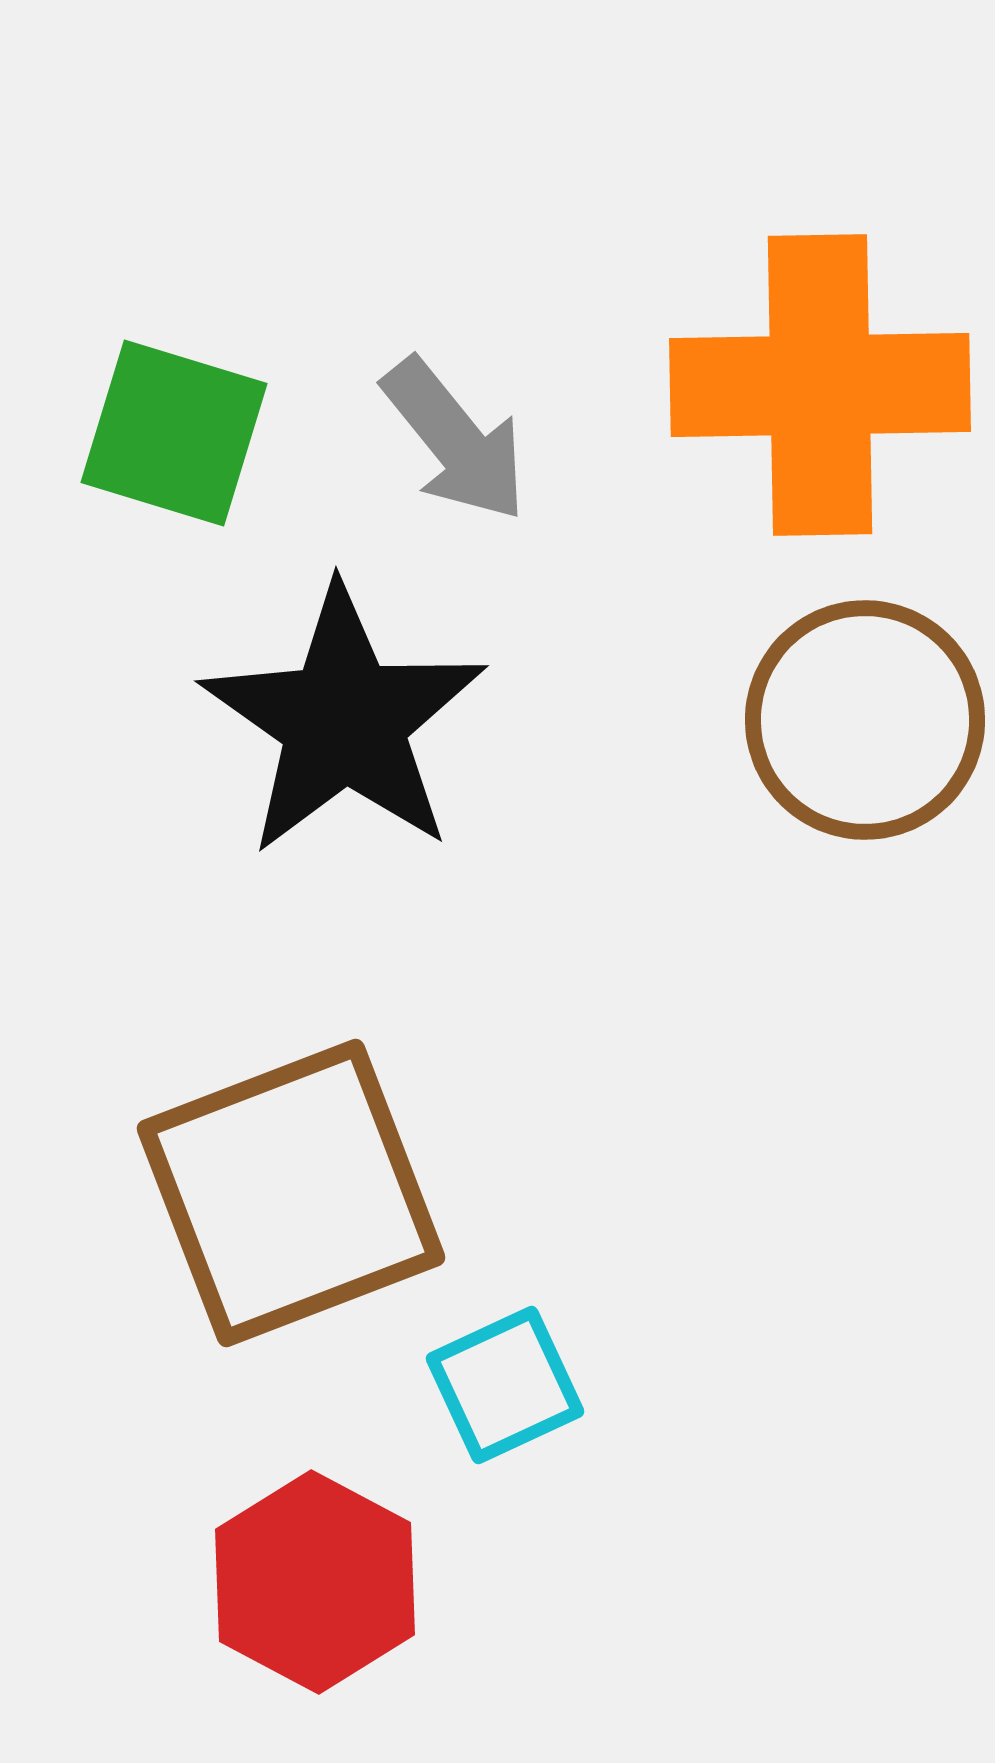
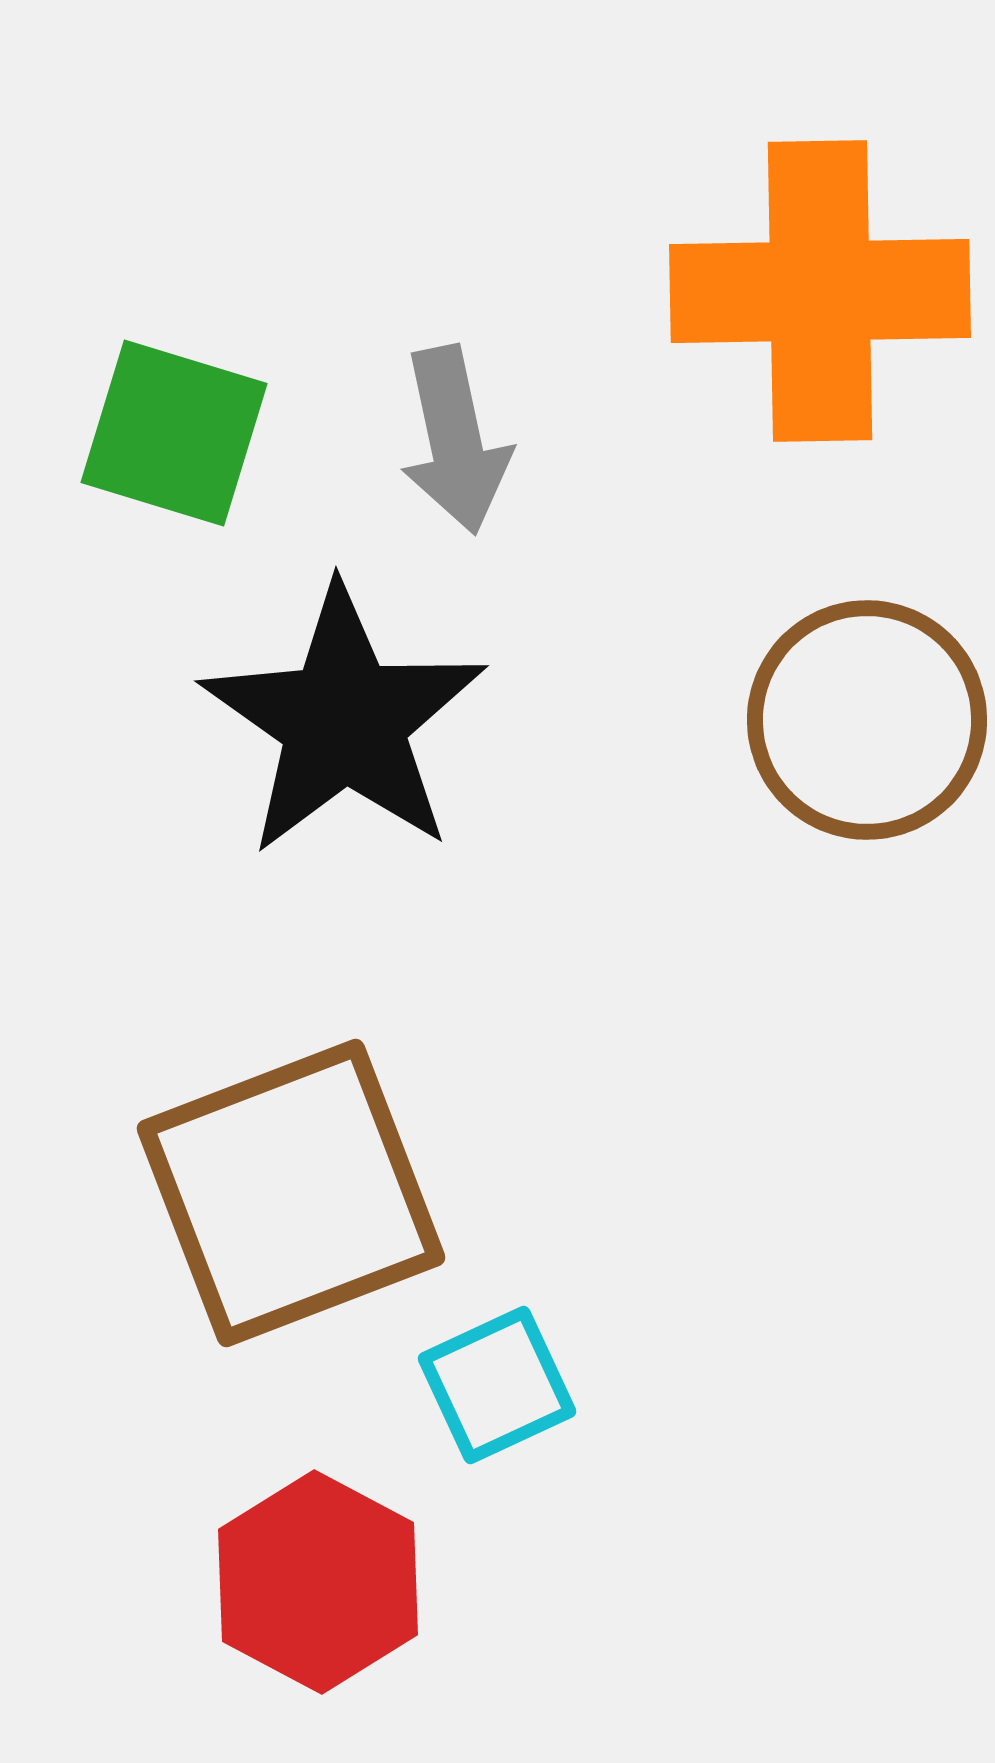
orange cross: moved 94 px up
gray arrow: rotated 27 degrees clockwise
brown circle: moved 2 px right
cyan square: moved 8 px left
red hexagon: moved 3 px right
